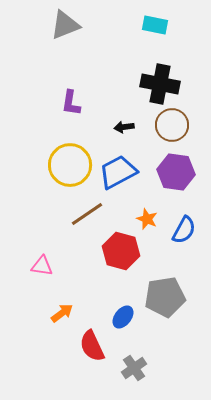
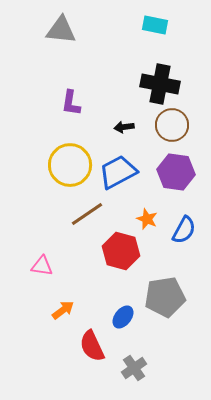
gray triangle: moved 4 px left, 5 px down; rotated 28 degrees clockwise
orange arrow: moved 1 px right, 3 px up
